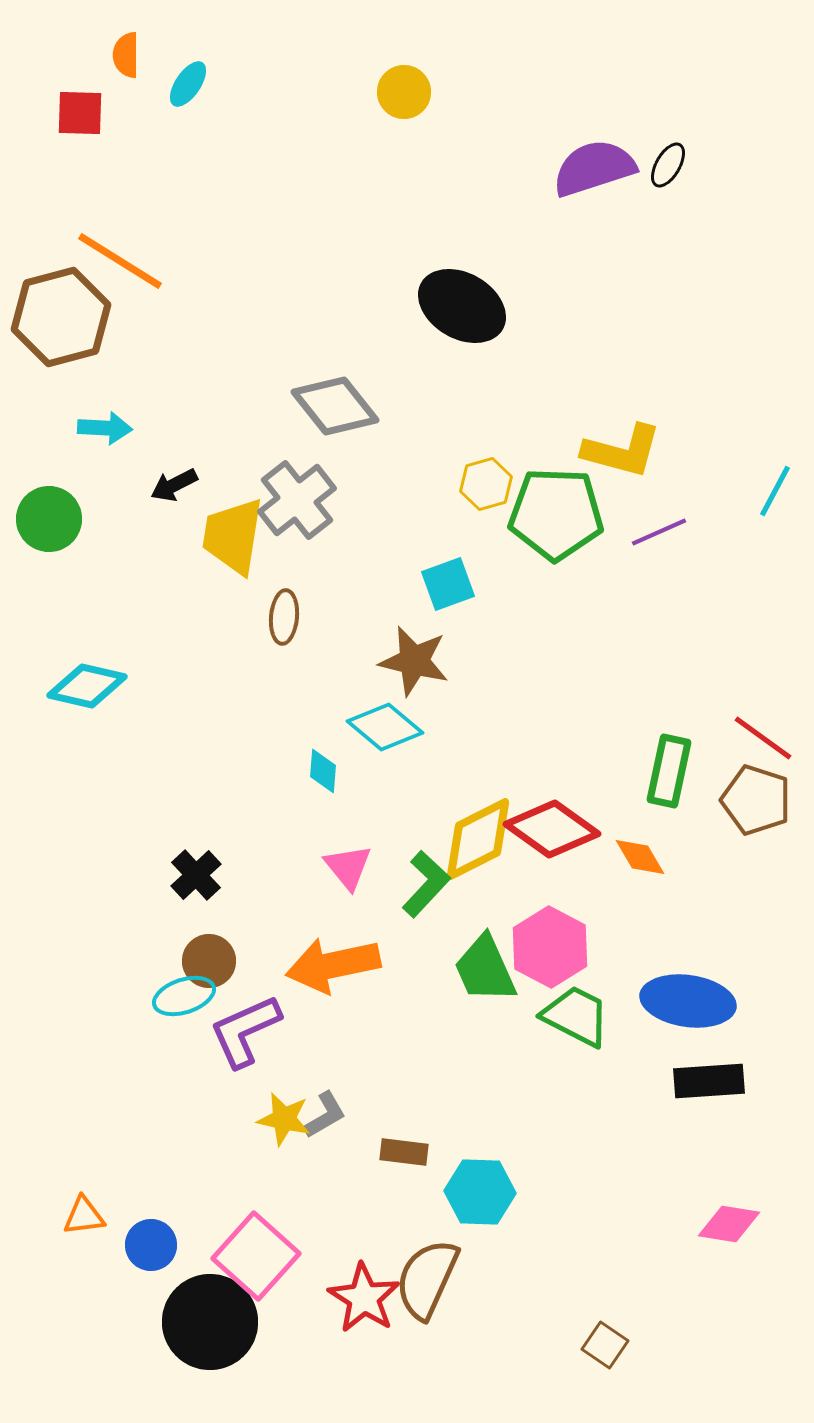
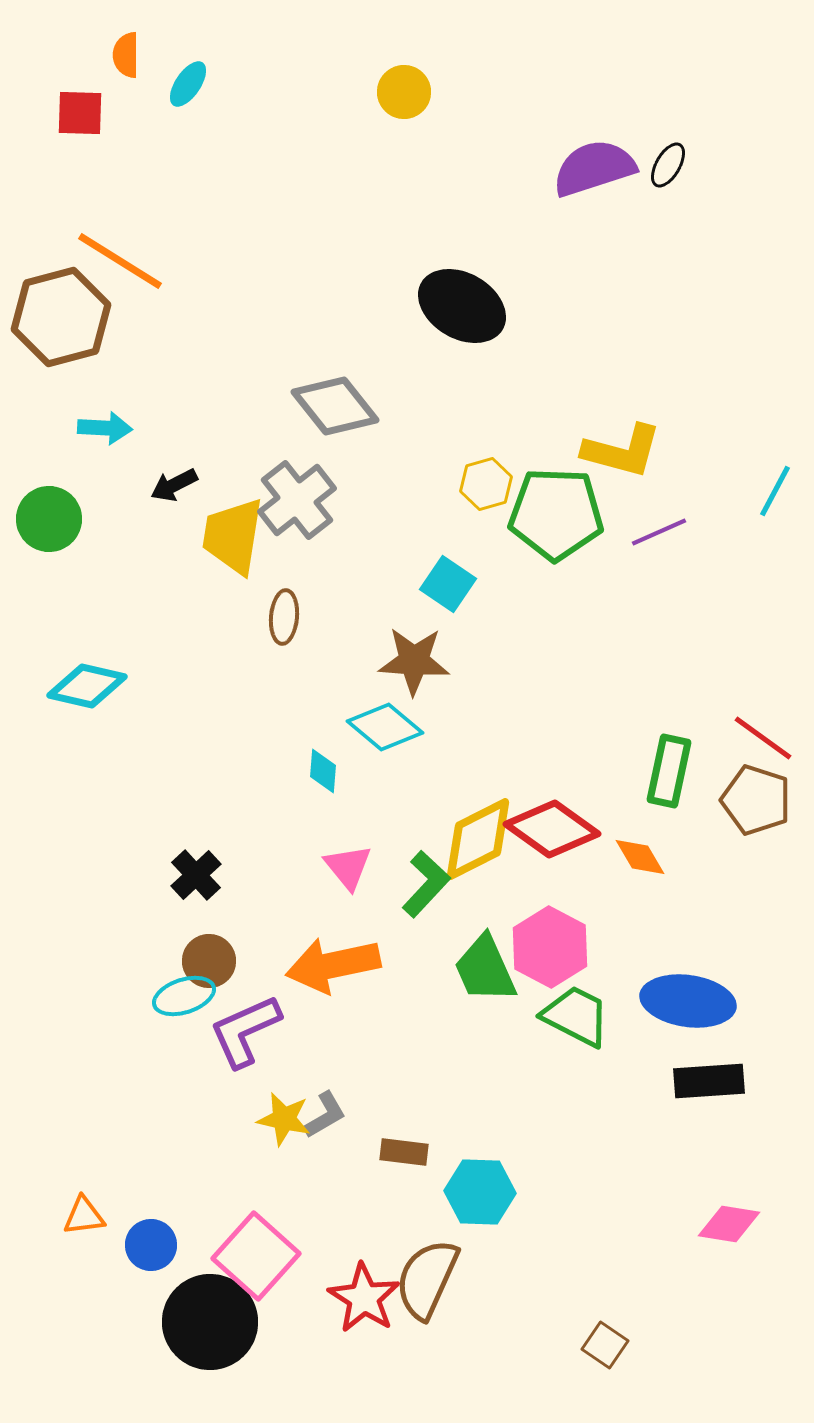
cyan square at (448, 584): rotated 36 degrees counterclockwise
brown star at (414, 661): rotated 10 degrees counterclockwise
